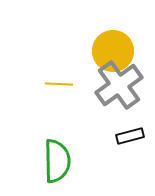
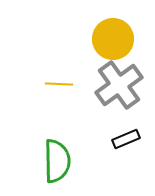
yellow circle: moved 12 px up
black rectangle: moved 4 px left, 3 px down; rotated 8 degrees counterclockwise
